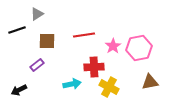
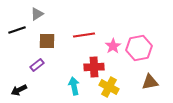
cyan arrow: moved 2 px right, 2 px down; rotated 90 degrees counterclockwise
